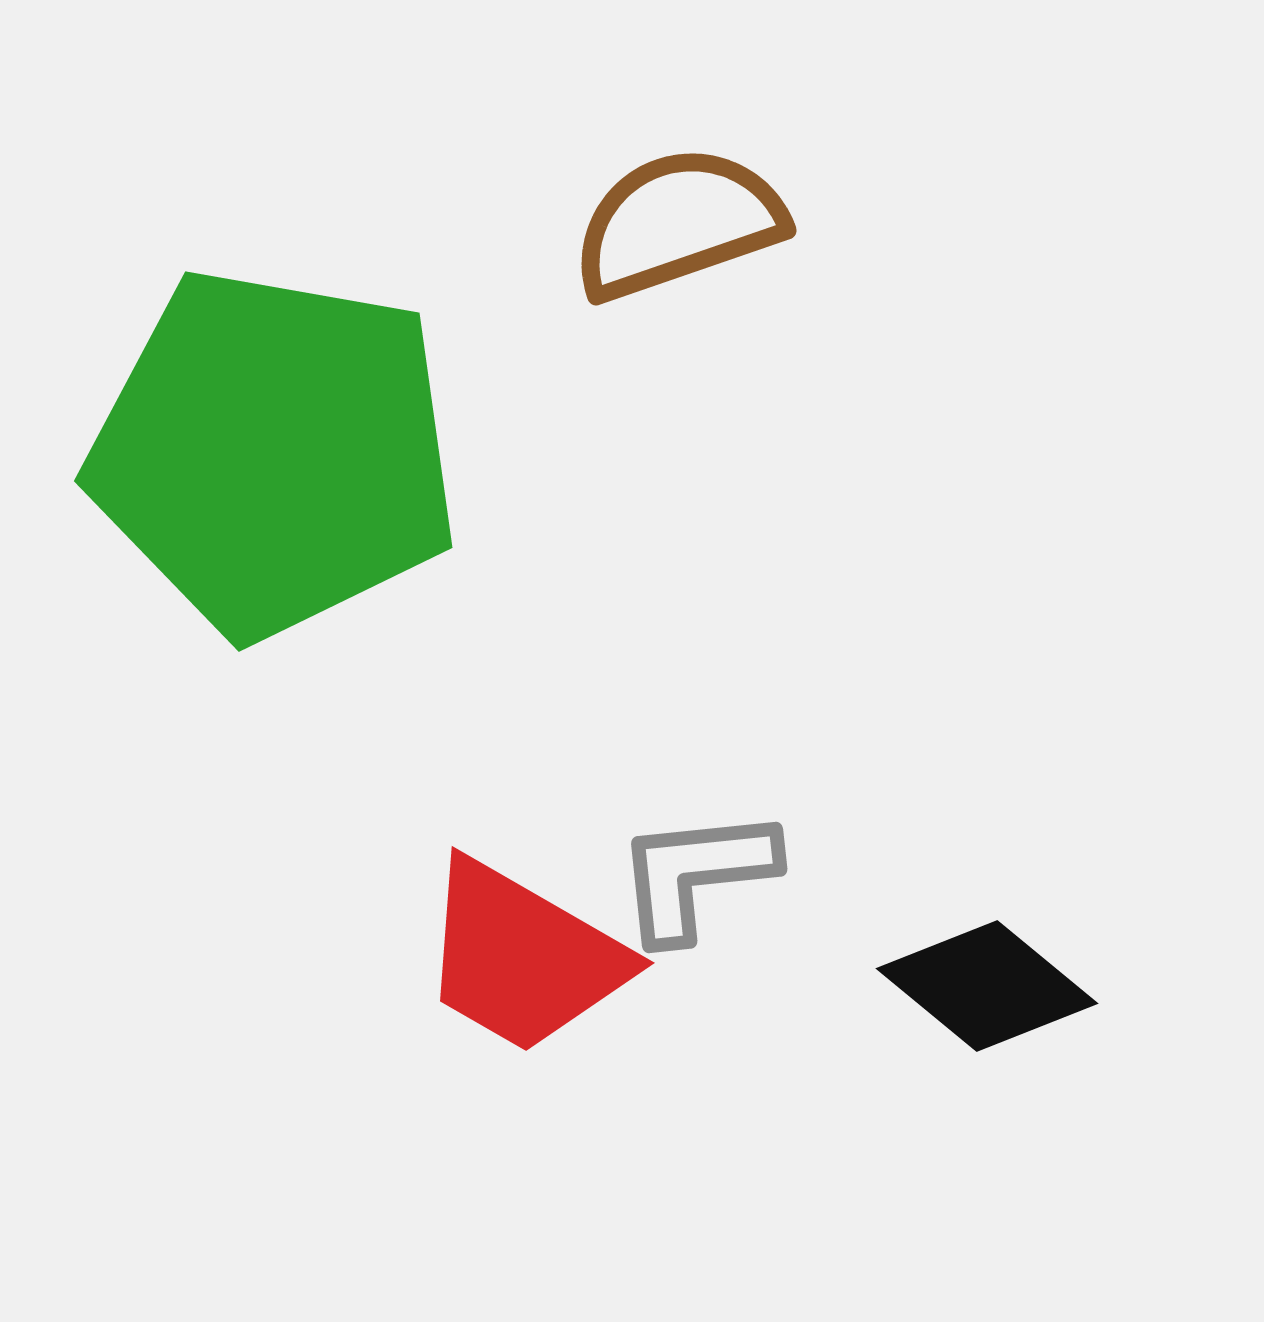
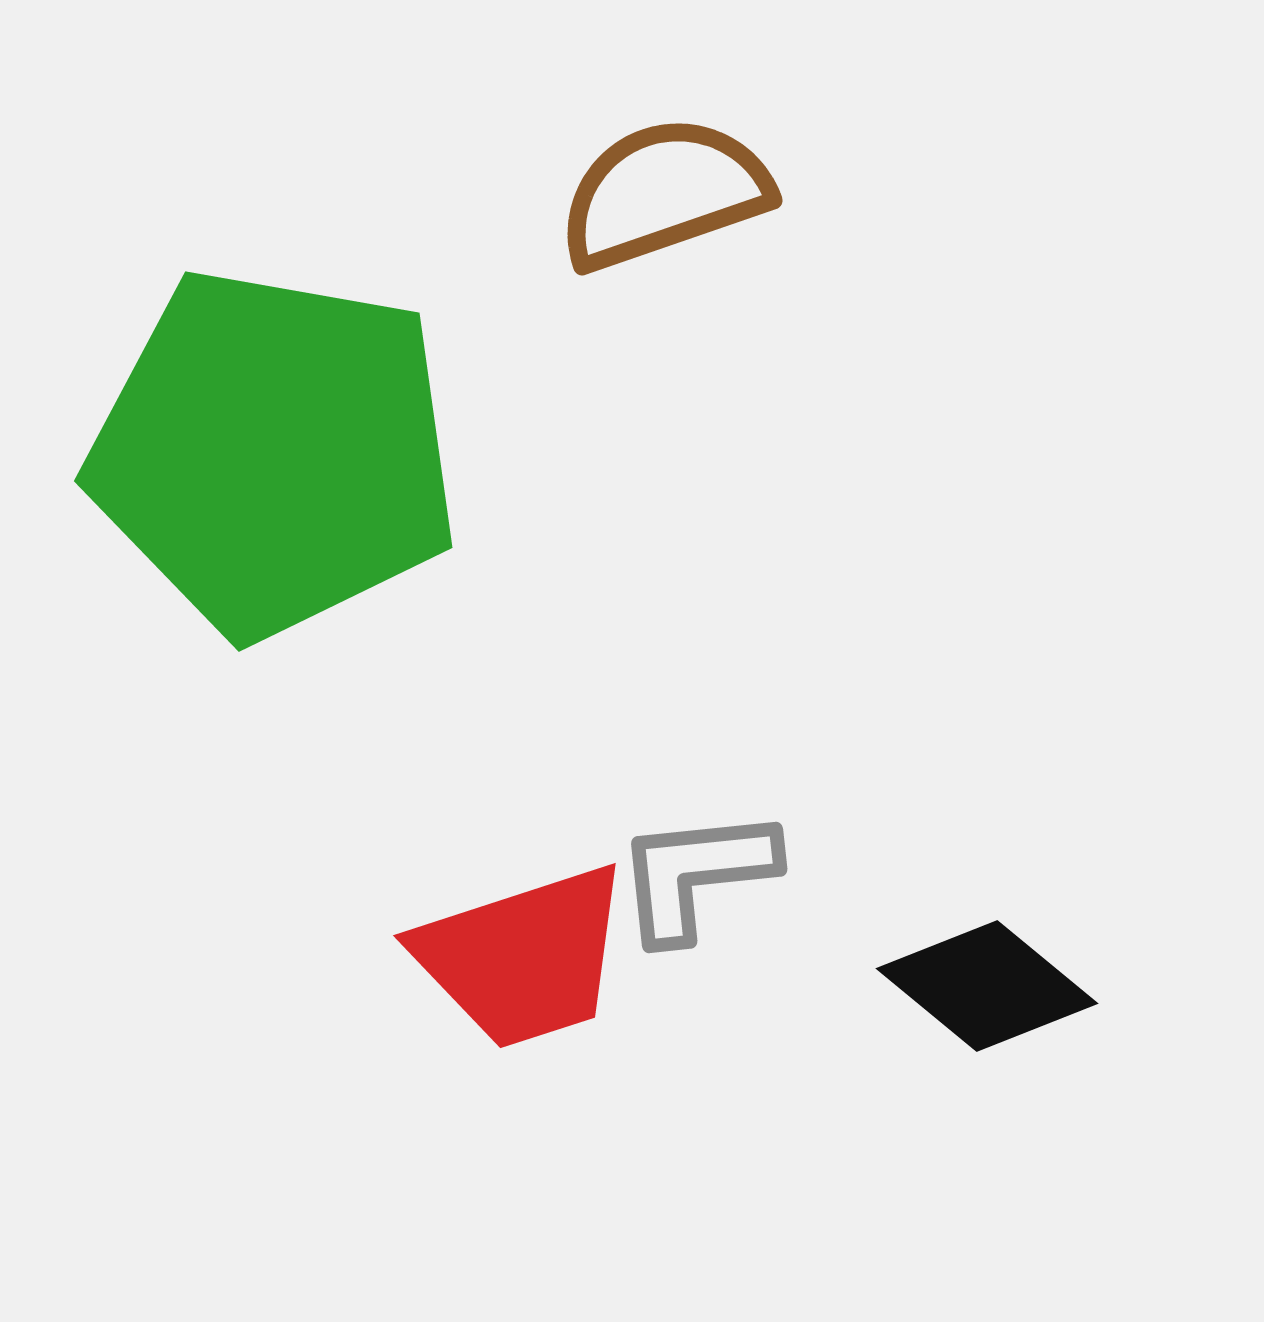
brown semicircle: moved 14 px left, 30 px up
red trapezoid: rotated 48 degrees counterclockwise
